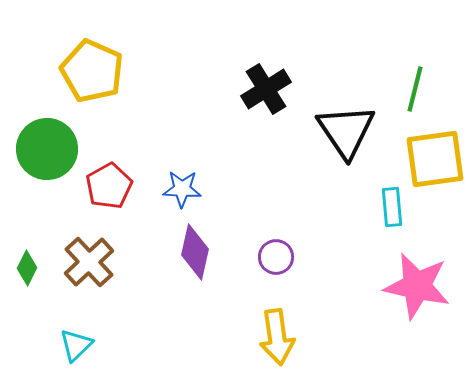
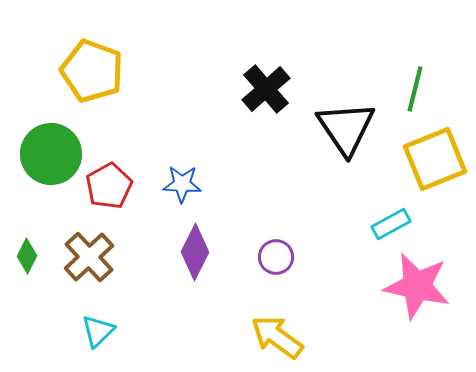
yellow pentagon: rotated 4 degrees counterclockwise
black cross: rotated 9 degrees counterclockwise
black triangle: moved 3 px up
green circle: moved 4 px right, 5 px down
yellow square: rotated 14 degrees counterclockwise
blue star: moved 5 px up
cyan rectangle: moved 1 px left, 17 px down; rotated 66 degrees clockwise
purple diamond: rotated 14 degrees clockwise
brown cross: moved 5 px up
green diamond: moved 12 px up
yellow arrow: rotated 134 degrees clockwise
cyan triangle: moved 22 px right, 14 px up
